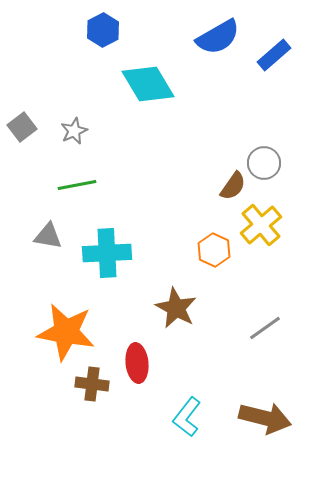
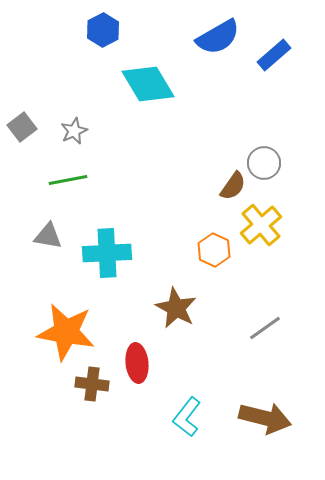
green line: moved 9 px left, 5 px up
